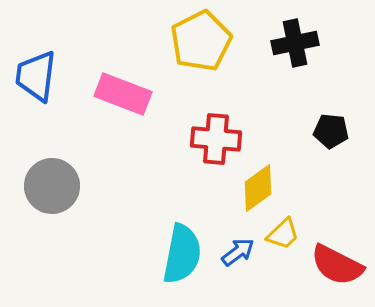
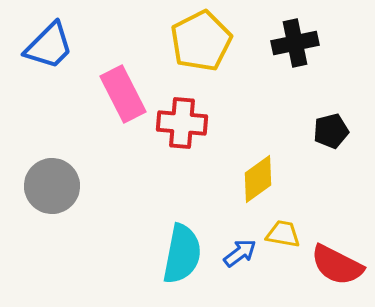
blue trapezoid: moved 13 px right, 30 px up; rotated 142 degrees counterclockwise
pink rectangle: rotated 42 degrees clockwise
black pentagon: rotated 20 degrees counterclockwise
red cross: moved 34 px left, 16 px up
yellow diamond: moved 9 px up
yellow trapezoid: rotated 126 degrees counterclockwise
blue arrow: moved 2 px right, 1 px down
